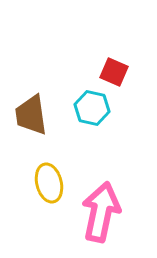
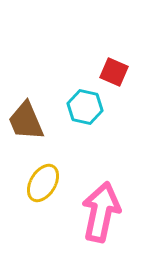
cyan hexagon: moved 7 px left, 1 px up
brown trapezoid: moved 5 px left, 6 px down; rotated 15 degrees counterclockwise
yellow ellipse: moved 6 px left; rotated 45 degrees clockwise
